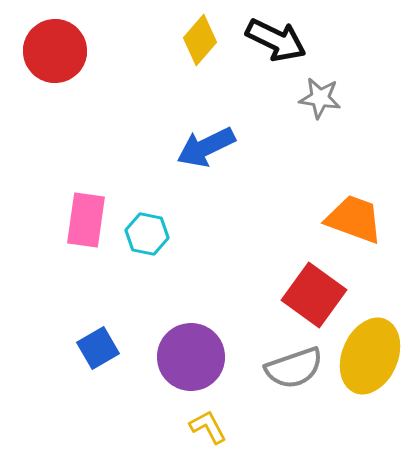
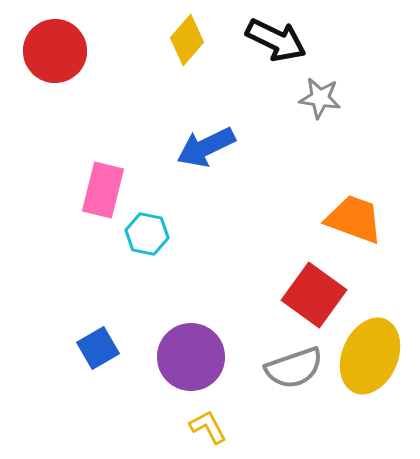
yellow diamond: moved 13 px left
pink rectangle: moved 17 px right, 30 px up; rotated 6 degrees clockwise
